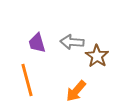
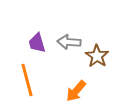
gray arrow: moved 3 px left
